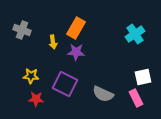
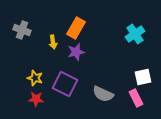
purple star: rotated 18 degrees counterclockwise
yellow star: moved 4 px right, 2 px down; rotated 14 degrees clockwise
